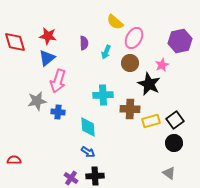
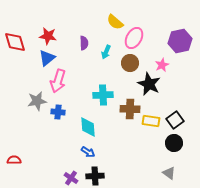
yellow rectangle: rotated 24 degrees clockwise
